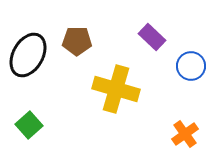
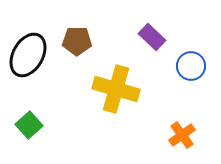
orange cross: moved 3 px left, 1 px down
